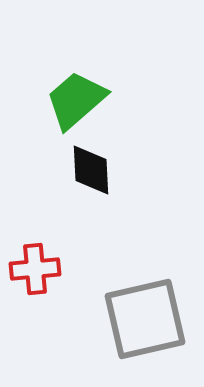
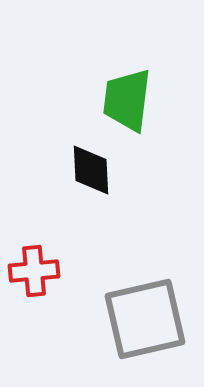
green trapezoid: moved 51 px right; rotated 42 degrees counterclockwise
red cross: moved 1 px left, 2 px down
